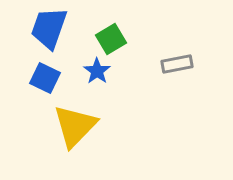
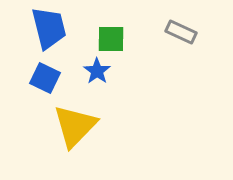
blue trapezoid: rotated 147 degrees clockwise
green square: rotated 32 degrees clockwise
gray rectangle: moved 4 px right, 32 px up; rotated 36 degrees clockwise
